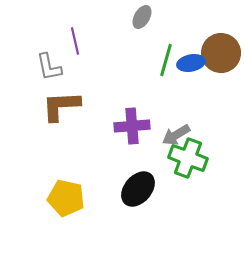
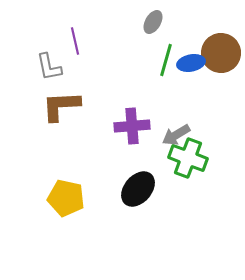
gray ellipse: moved 11 px right, 5 px down
